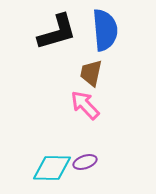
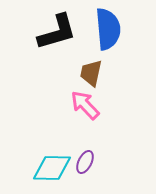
blue semicircle: moved 3 px right, 1 px up
purple ellipse: rotated 45 degrees counterclockwise
